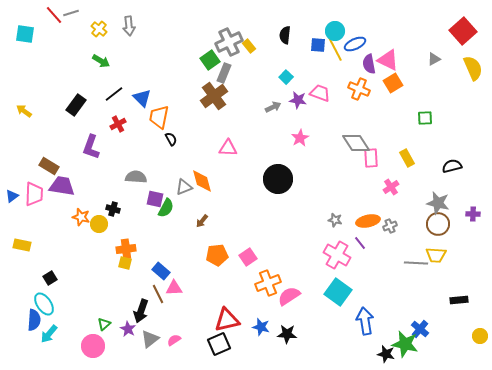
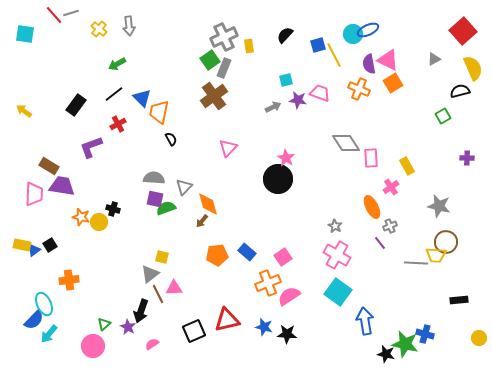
cyan circle at (335, 31): moved 18 px right, 3 px down
black semicircle at (285, 35): rotated 36 degrees clockwise
gray cross at (229, 42): moved 5 px left, 5 px up
blue ellipse at (355, 44): moved 13 px right, 14 px up
blue square at (318, 45): rotated 21 degrees counterclockwise
yellow rectangle at (249, 46): rotated 32 degrees clockwise
yellow line at (335, 49): moved 1 px left, 6 px down
green arrow at (101, 61): moved 16 px right, 3 px down; rotated 120 degrees clockwise
gray rectangle at (224, 73): moved 5 px up
cyan square at (286, 77): moved 3 px down; rotated 32 degrees clockwise
orange trapezoid at (159, 117): moved 5 px up
green square at (425, 118): moved 18 px right, 2 px up; rotated 28 degrees counterclockwise
pink star at (300, 138): moved 14 px left, 20 px down; rotated 12 degrees counterclockwise
gray diamond at (356, 143): moved 10 px left
purple L-shape at (91, 147): rotated 50 degrees clockwise
pink triangle at (228, 148): rotated 48 degrees counterclockwise
yellow rectangle at (407, 158): moved 8 px down
black semicircle at (452, 166): moved 8 px right, 75 px up
gray semicircle at (136, 177): moved 18 px right, 1 px down
orange diamond at (202, 181): moved 6 px right, 23 px down
gray triangle at (184, 187): rotated 24 degrees counterclockwise
blue triangle at (12, 196): moved 22 px right, 54 px down
gray star at (438, 203): moved 1 px right, 3 px down
green semicircle at (166, 208): rotated 138 degrees counterclockwise
purple cross at (473, 214): moved 6 px left, 56 px up
gray star at (335, 220): moved 6 px down; rotated 16 degrees clockwise
orange ellipse at (368, 221): moved 4 px right, 14 px up; rotated 75 degrees clockwise
yellow circle at (99, 224): moved 2 px up
brown circle at (438, 224): moved 8 px right, 18 px down
purple line at (360, 243): moved 20 px right
orange cross at (126, 249): moved 57 px left, 31 px down
pink square at (248, 257): moved 35 px right
yellow square at (125, 263): moved 37 px right, 6 px up
blue rectangle at (161, 271): moved 86 px right, 19 px up
black square at (50, 278): moved 33 px up
cyan ellipse at (44, 304): rotated 10 degrees clockwise
blue semicircle at (34, 320): rotated 40 degrees clockwise
blue star at (261, 327): moved 3 px right
purple star at (128, 329): moved 2 px up
blue cross at (420, 329): moved 5 px right, 5 px down; rotated 24 degrees counterclockwise
yellow circle at (480, 336): moved 1 px left, 2 px down
gray triangle at (150, 339): moved 65 px up
pink semicircle at (174, 340): moved 22 px left, 4 px down
black square at (219, 344): moved 25 px left, 13 px up
